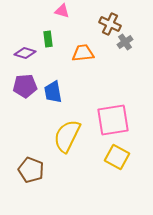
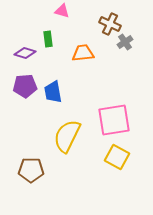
pink square: moved 1 px right
brown pentagon: rotated 20 degrees counterclockwise
